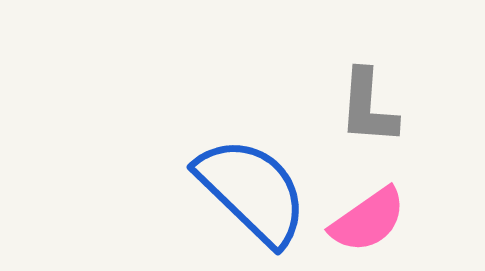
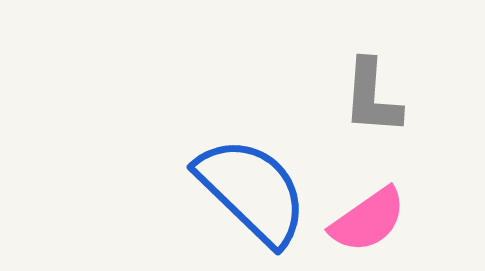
gray L-shape: moved 4 px right, 10 px up
